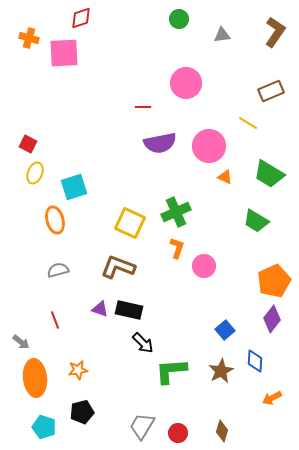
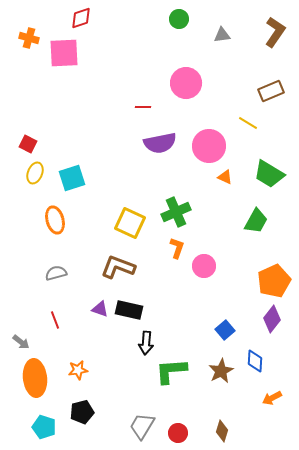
cyan square at (74, 187): moved 2 px left, 9 px up
green trapezoid at (256, 221): rotated 92 degrees counterclockwise
gray semicircle at (58, 270): moved 2 px left, 3 px down
black arrow at (143, 343): moved 3 px right; rotated 50 degrees clockwise
